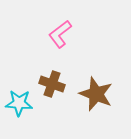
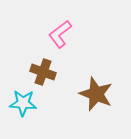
brown cross: moved 9 px left, 12 px up
cyan star: moved 4 px right
